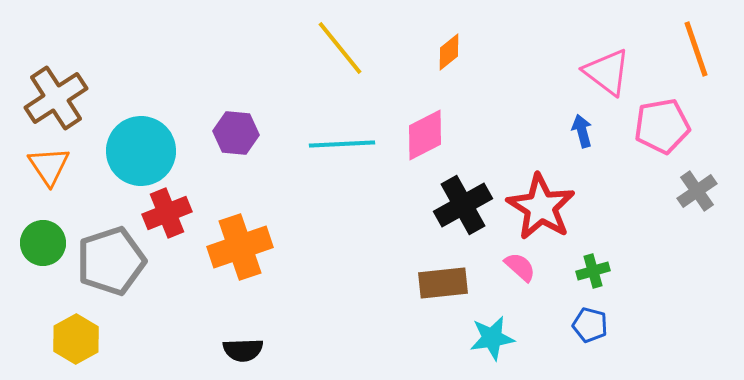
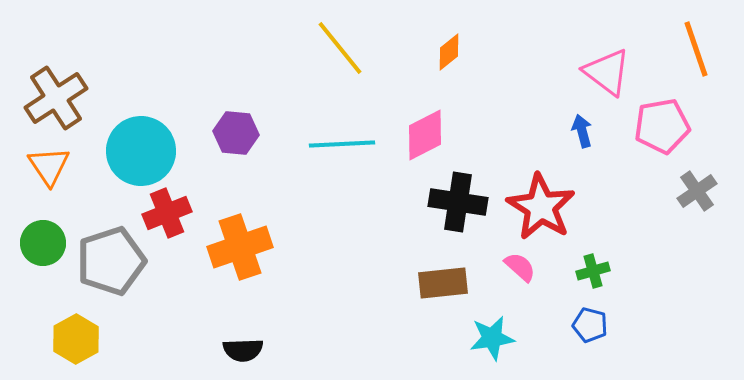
black cross: moved 5 px left, 3 px up; rotated 38 degrees clockwise
